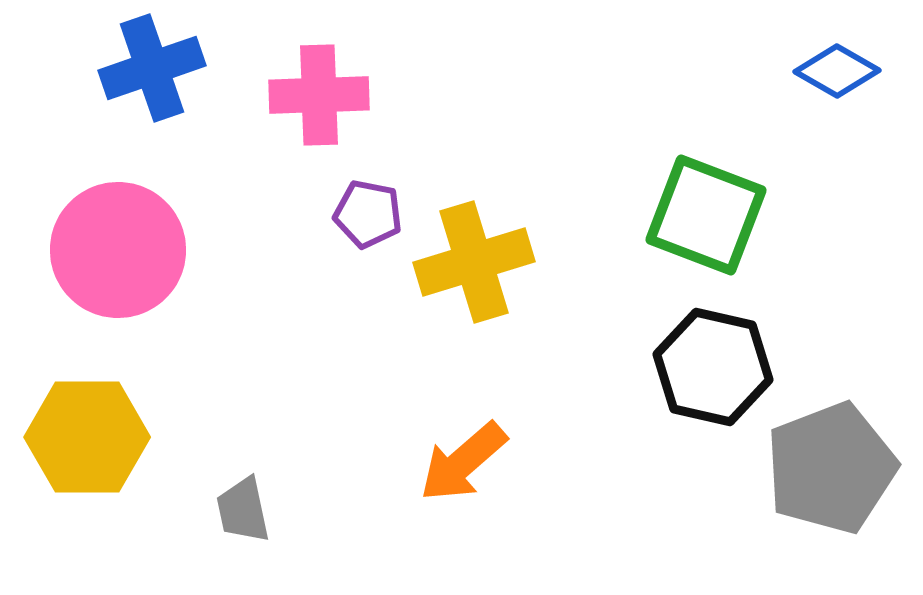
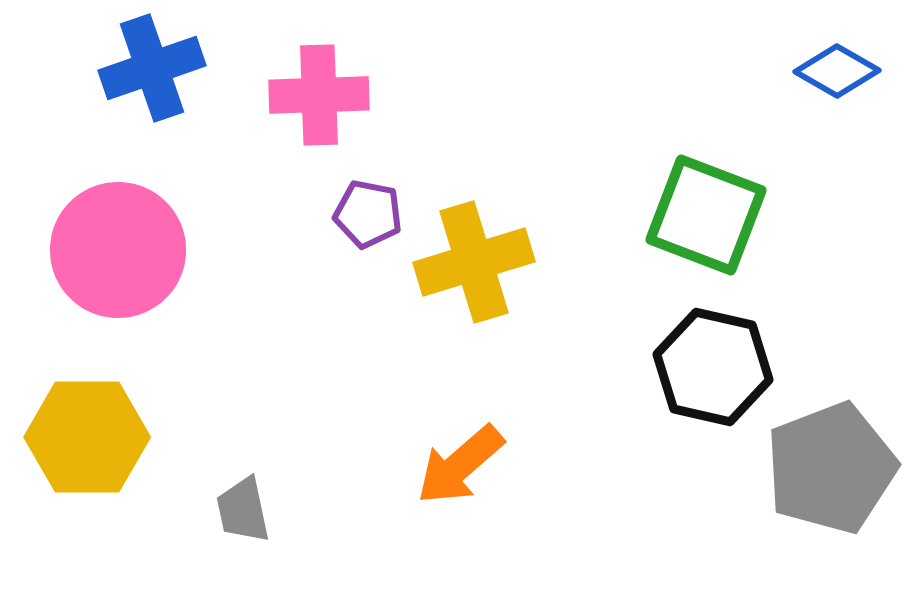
orange arrow: moved 3 px left, 3 px down
